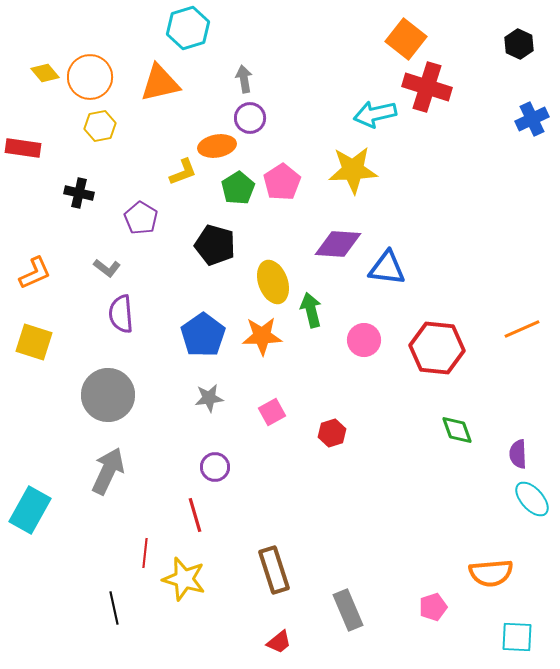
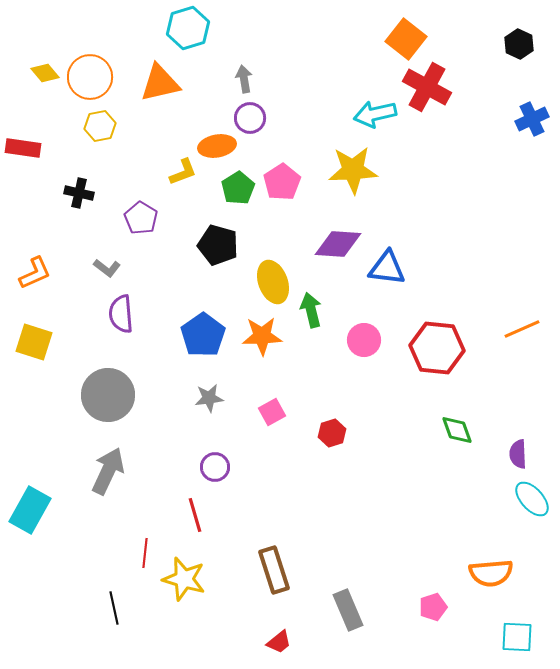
red cross at (427, 87): rotated 12 degrees clockwise
black pentagon at (215, 245): moved 3 px right
